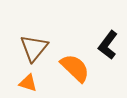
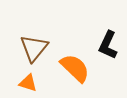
black L-shape: rotated 12 degrees counterclockwise
